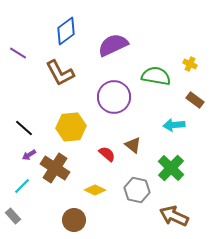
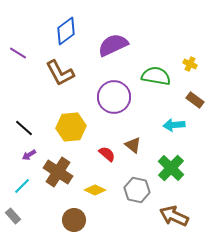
brown cross: moved 3 px right, 4 px down
